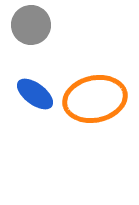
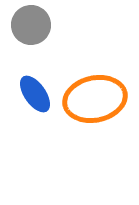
blue ellipse: rotated 18 degrees clockwise
